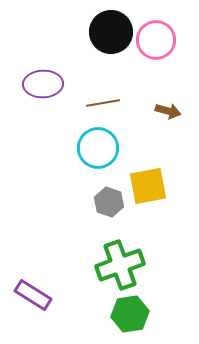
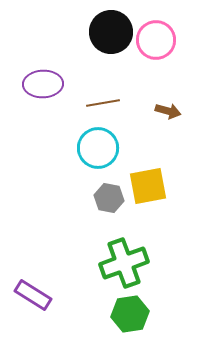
gray hexagon: moved 4 px up; rotated 8 degrees counterclockwise
green cross: moved 4 px right, 2 px up
